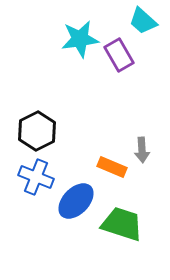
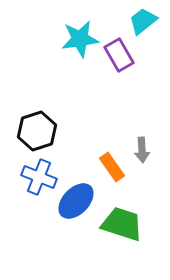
cyan trapezoid: rotated 100 degrees clockwise
black hexagon: rotated 9 degrees clockwise
orange rectangle: rotated 32 degrees clockwise
blue cross: moved 3 px right
